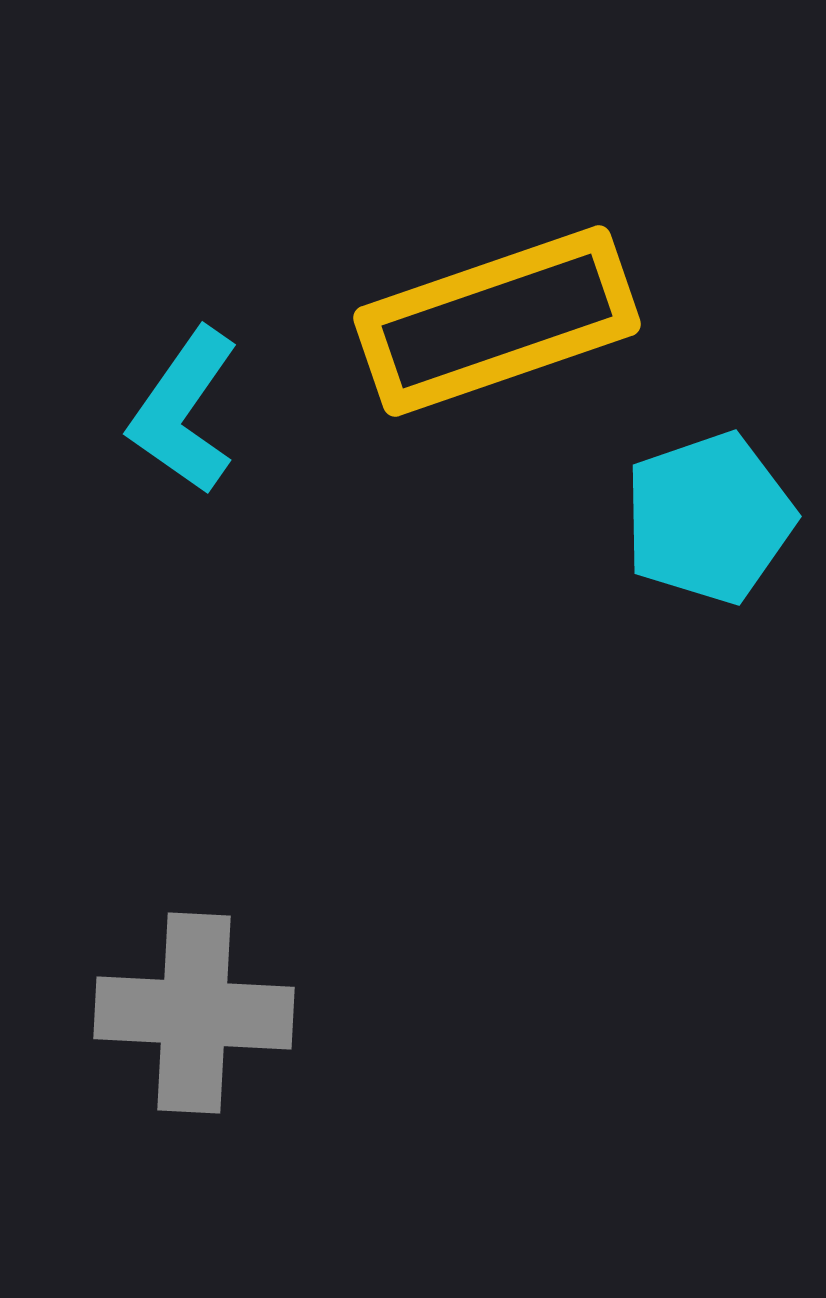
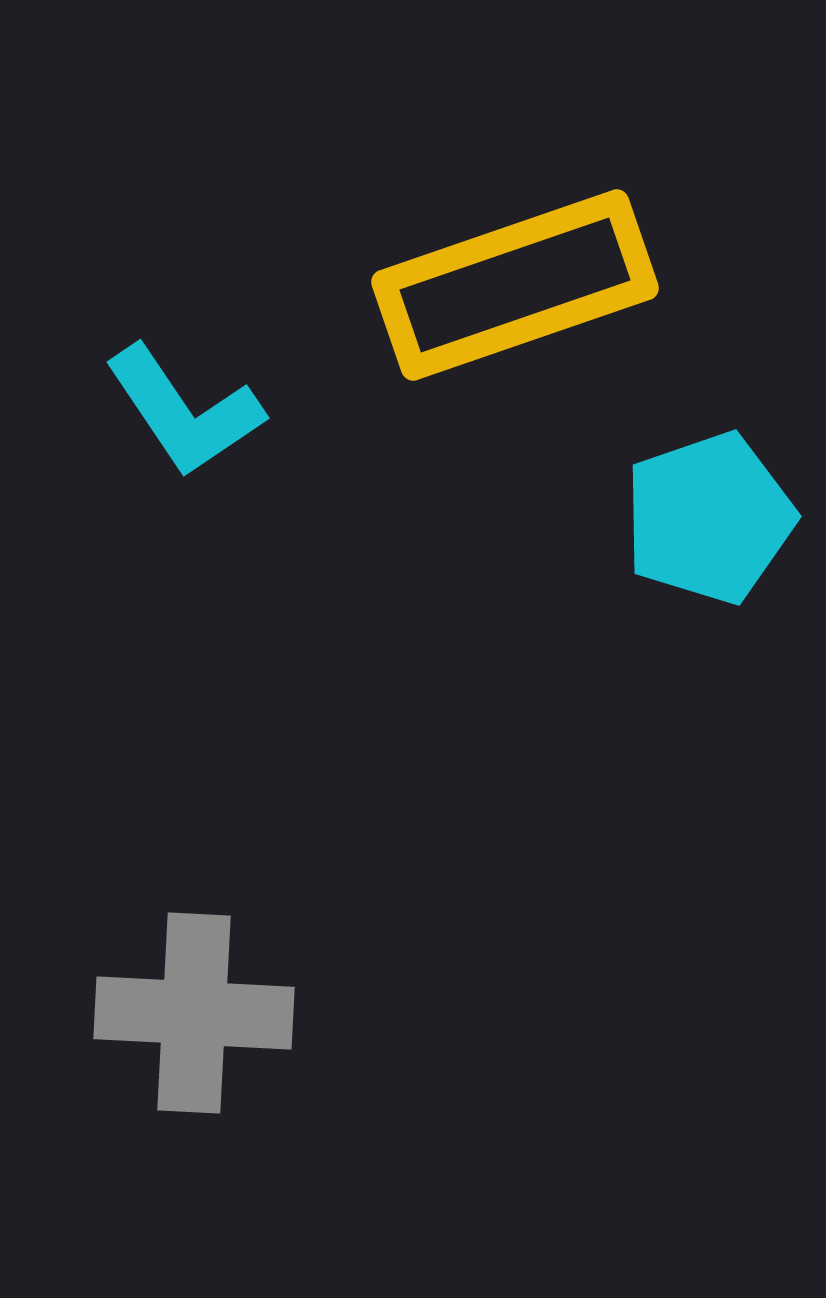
yellow rectangle: moved 18 px right, 36 px up
cyan L-shape: rotated 69 degrees counterclockwise
